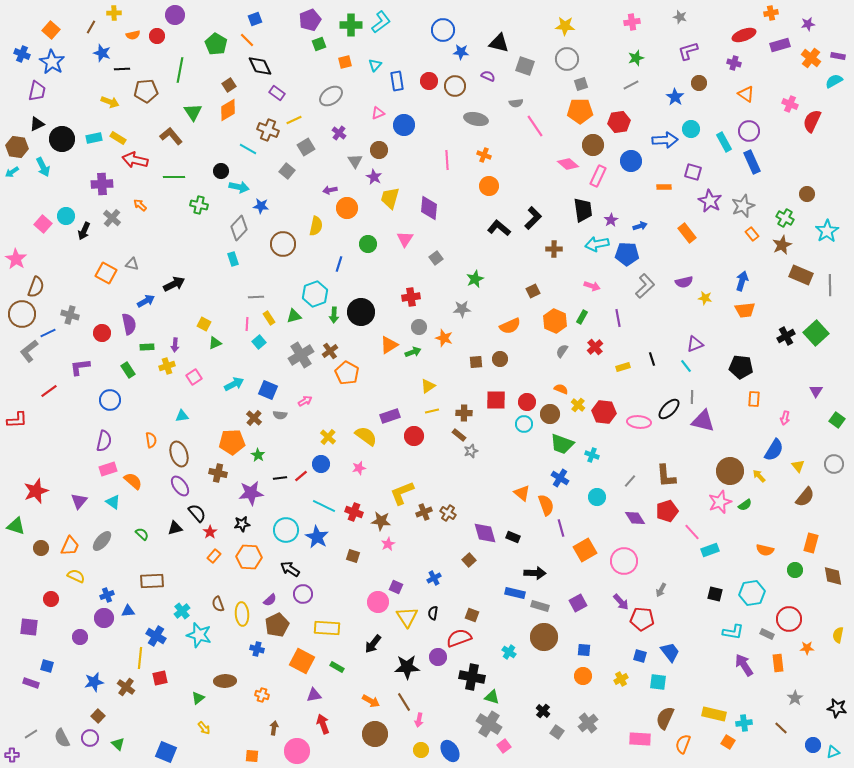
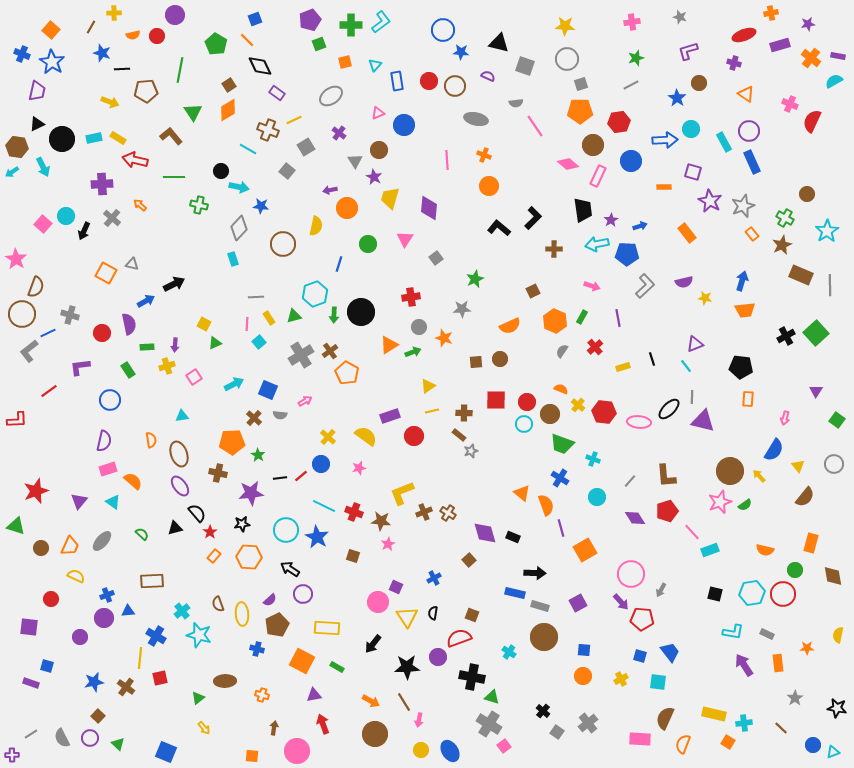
blue star at (675, 97): moved 2 px right, 1 px down
orange rectangle at (754, 399): moved 6 px left
cyan cross at (592, 455): moved 1 px right, 4 px down
pink circle at (624, 561): moved 7 px right, 13 px down
red circle at (789, 619): moved 6 px left, 25 px up
